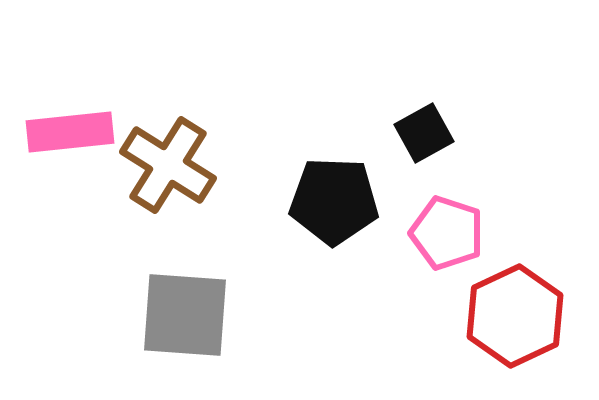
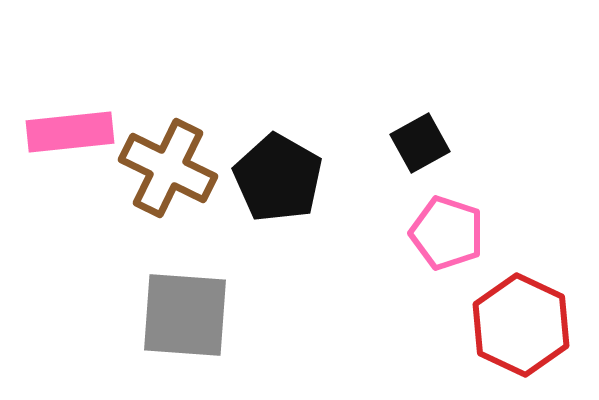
black square: moved 4 px left, 10 px down
brown cross: moved 3 px down; rotated 6 degrees counterclockwise
black pentagon: moved 56 px left, 23 px up; rotated 28 degrees clockwise
red hexagon: moved 6 px right, 9 px down; rotated 10 degrees counterclockwise
